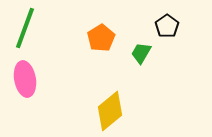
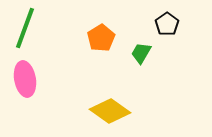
black pentagon: moved 2 px up
yellow diamond: rotated 75 degrees clockwise
